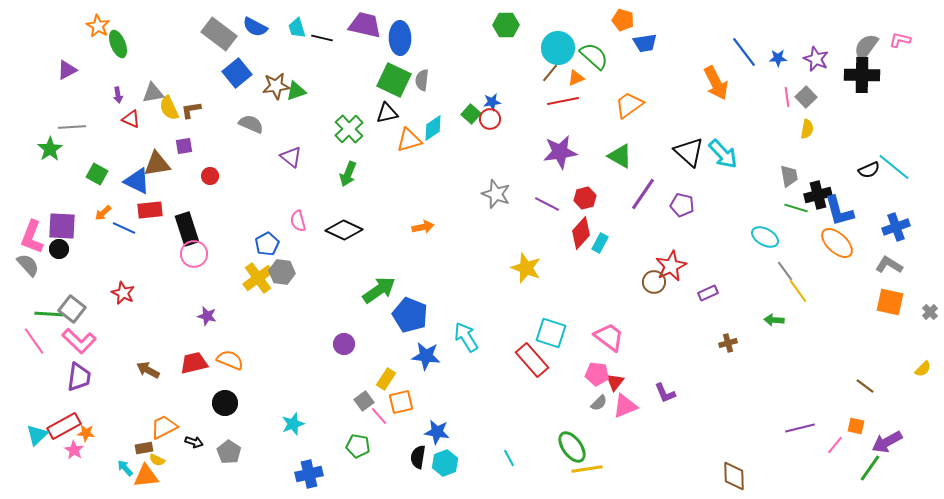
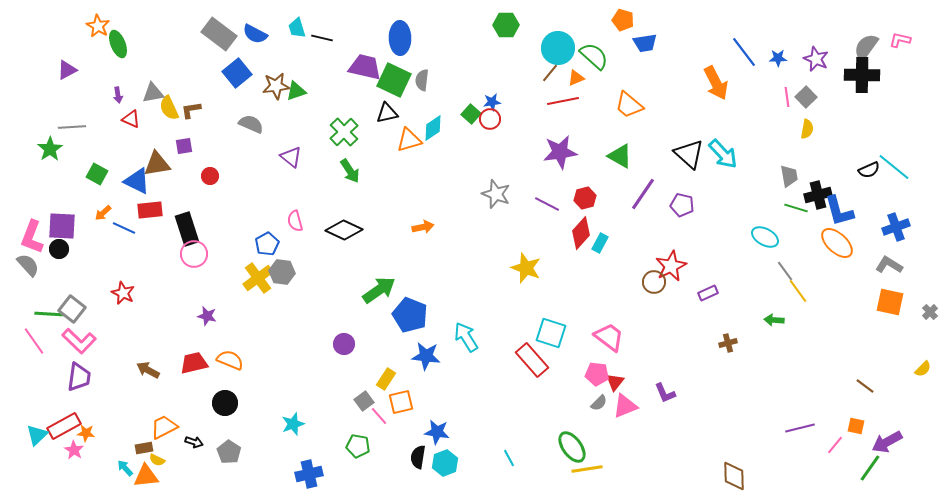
purple trapezoid at (365, 25): moved 42 px down
blue semicircle at (255, 27): moved 7 px down
orange trapezoid at (629, 105): rotated 104 degrees counterclockwise
green cross at (349, 129): moved 5 px left, 3 px down
black triangle at (689, 152): moved 2 px down
green arrow at (348, 174): moved 2 px right, 3 px up; rotated 55 degrees counterclockwise
pink semicircle at (298, 221): moved 3 px left
